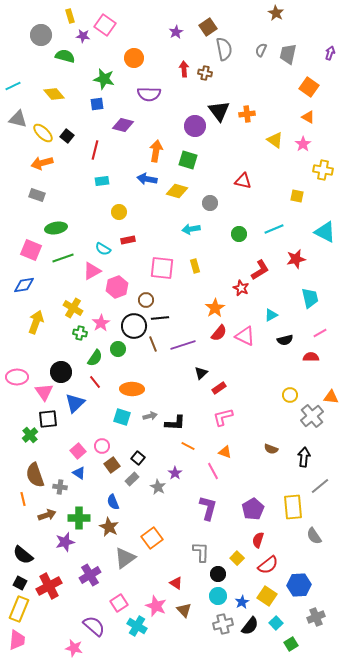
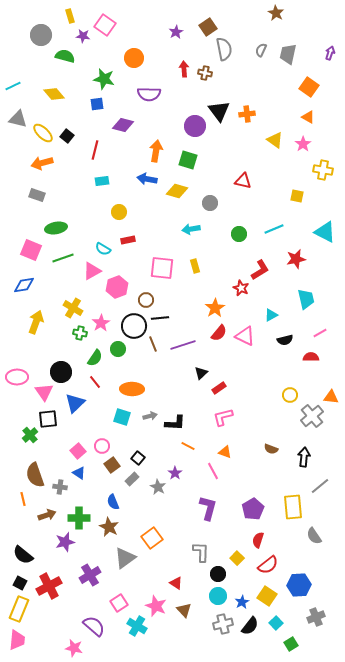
cyan trapezoid at (310, 298): moved 4 px left, 1 px down
